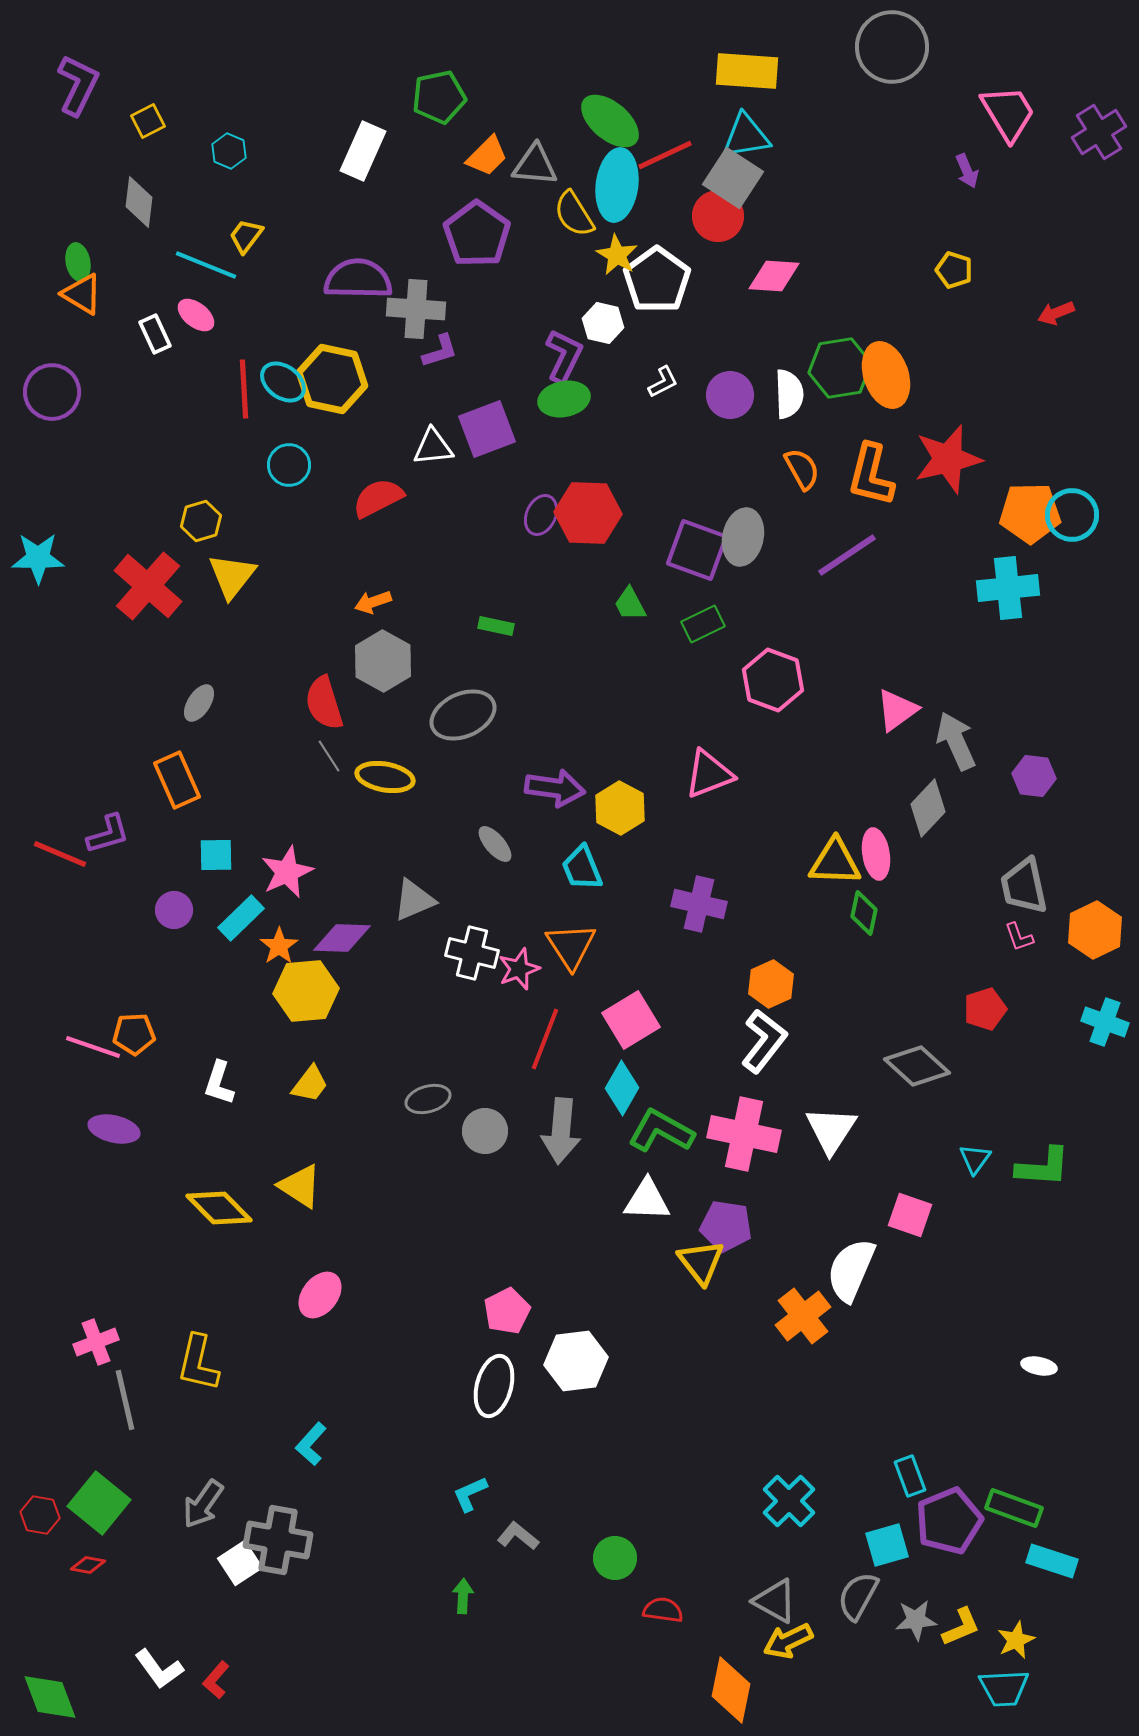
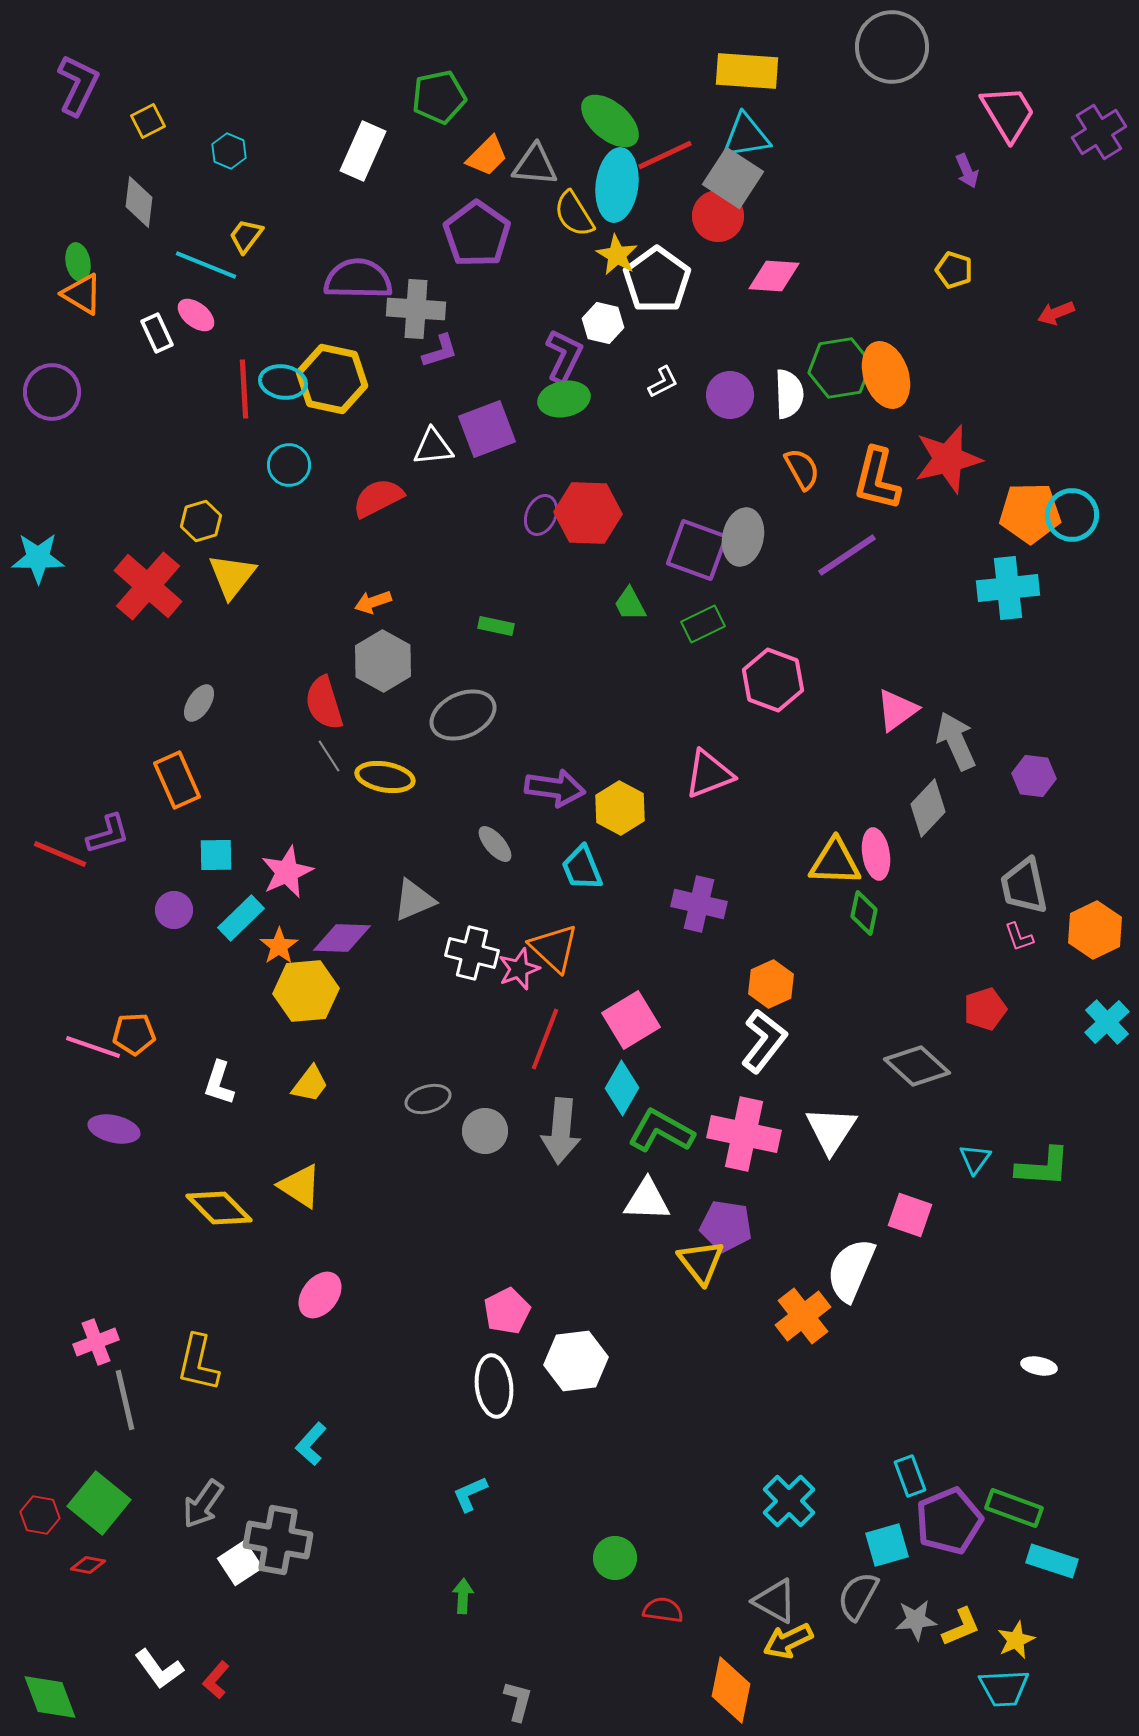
white rectangle at (155, 334): moved 2 px right, 1 px up
cyan ellipse at (283, 382): rotated 27 degrees counterclockwise
orange L-shape at (871, 475): moved 6 px right, 4 px down
orange triangle at (571, 946): moved 17 px left, 2 px down; rotated 14 degrees counterclockwise
cyan cross at (1105, 1022): moved 2 px right; rotated 27 degrees clockwise
white ellipse at (494, 1386): rotated 22 degrees counterclockwise
gray L-shape at (518, 1536): moved 165 px down; rotated 66 degrees clockwise
